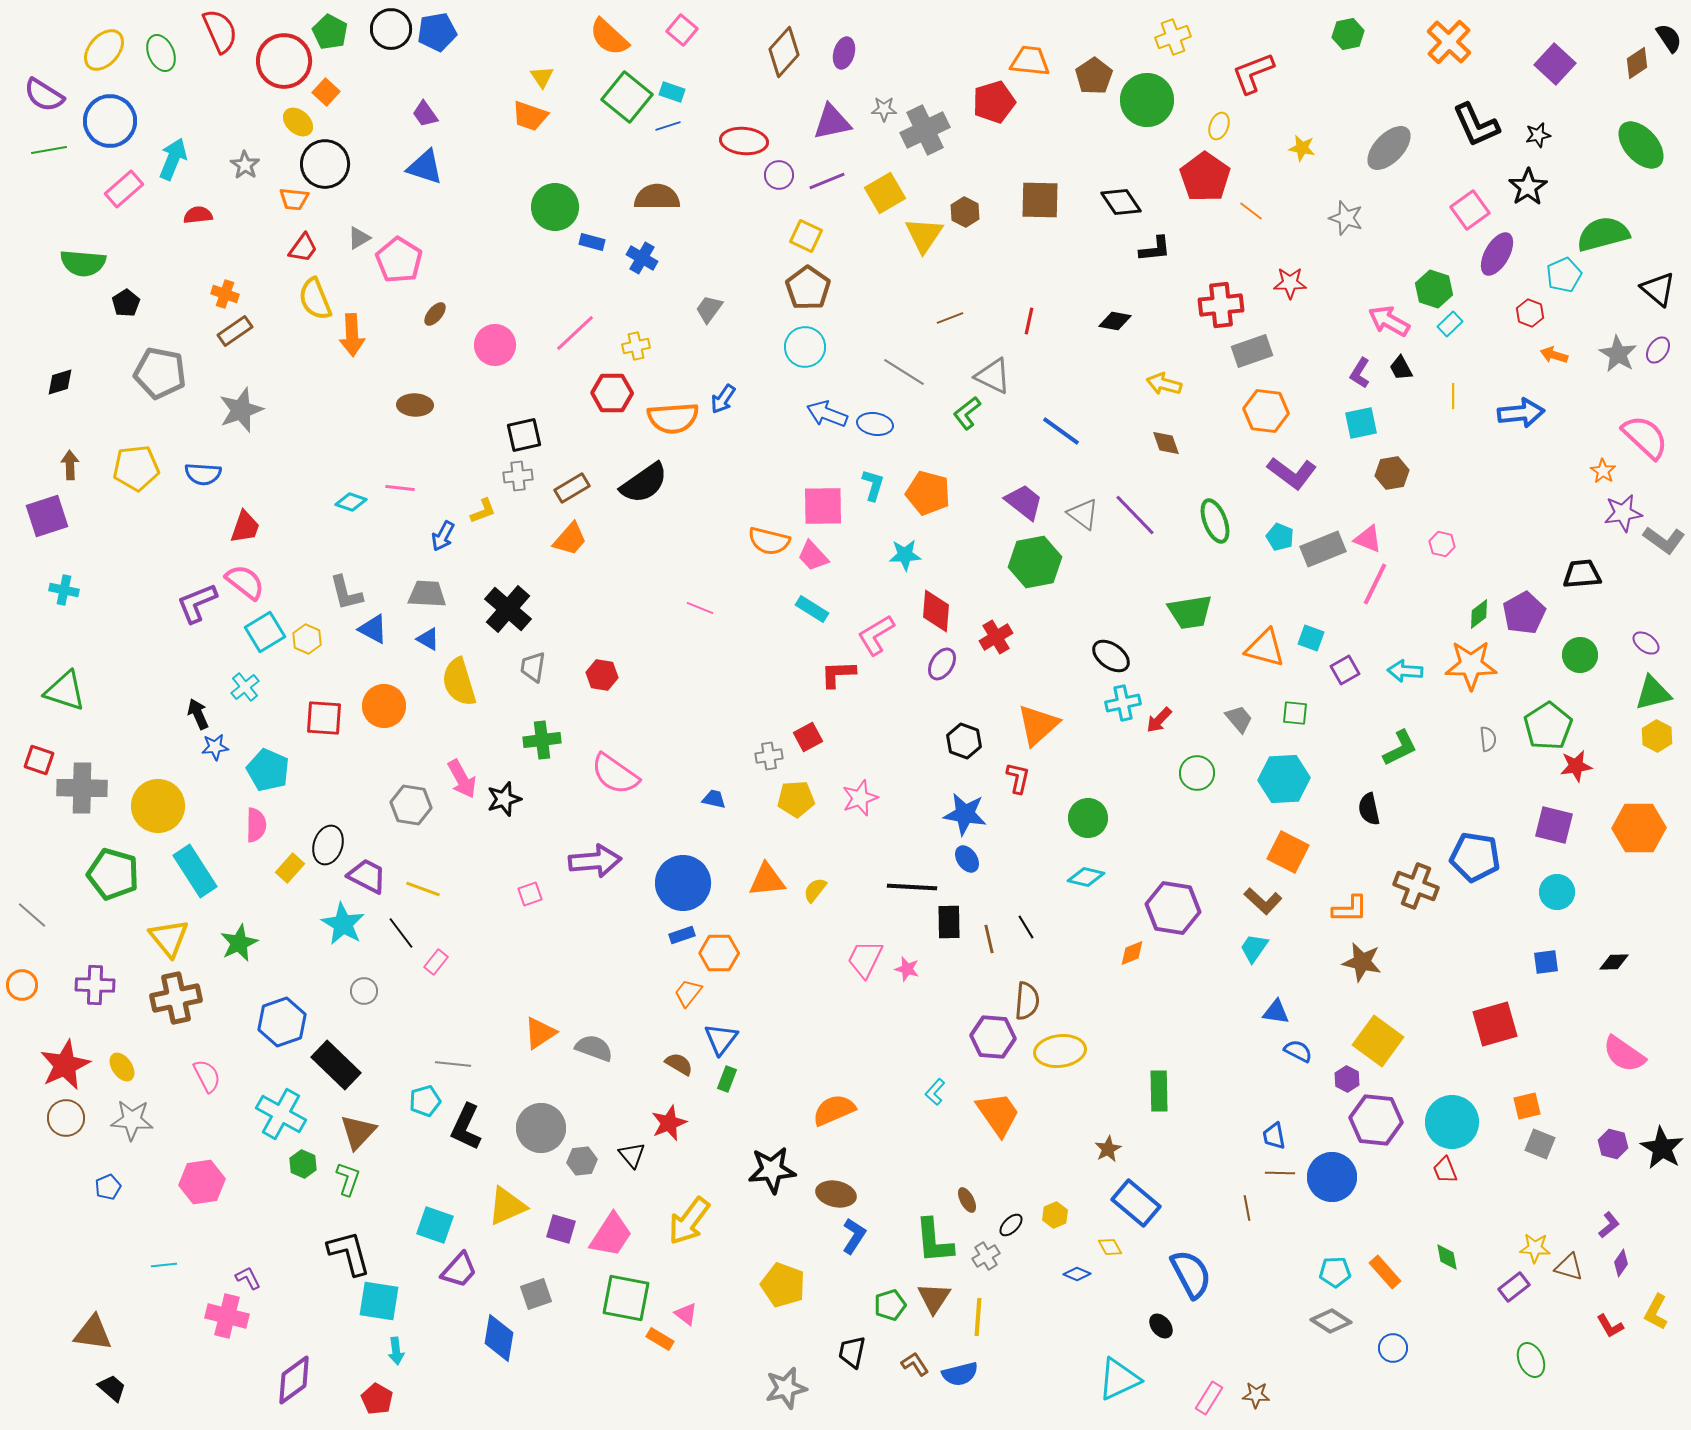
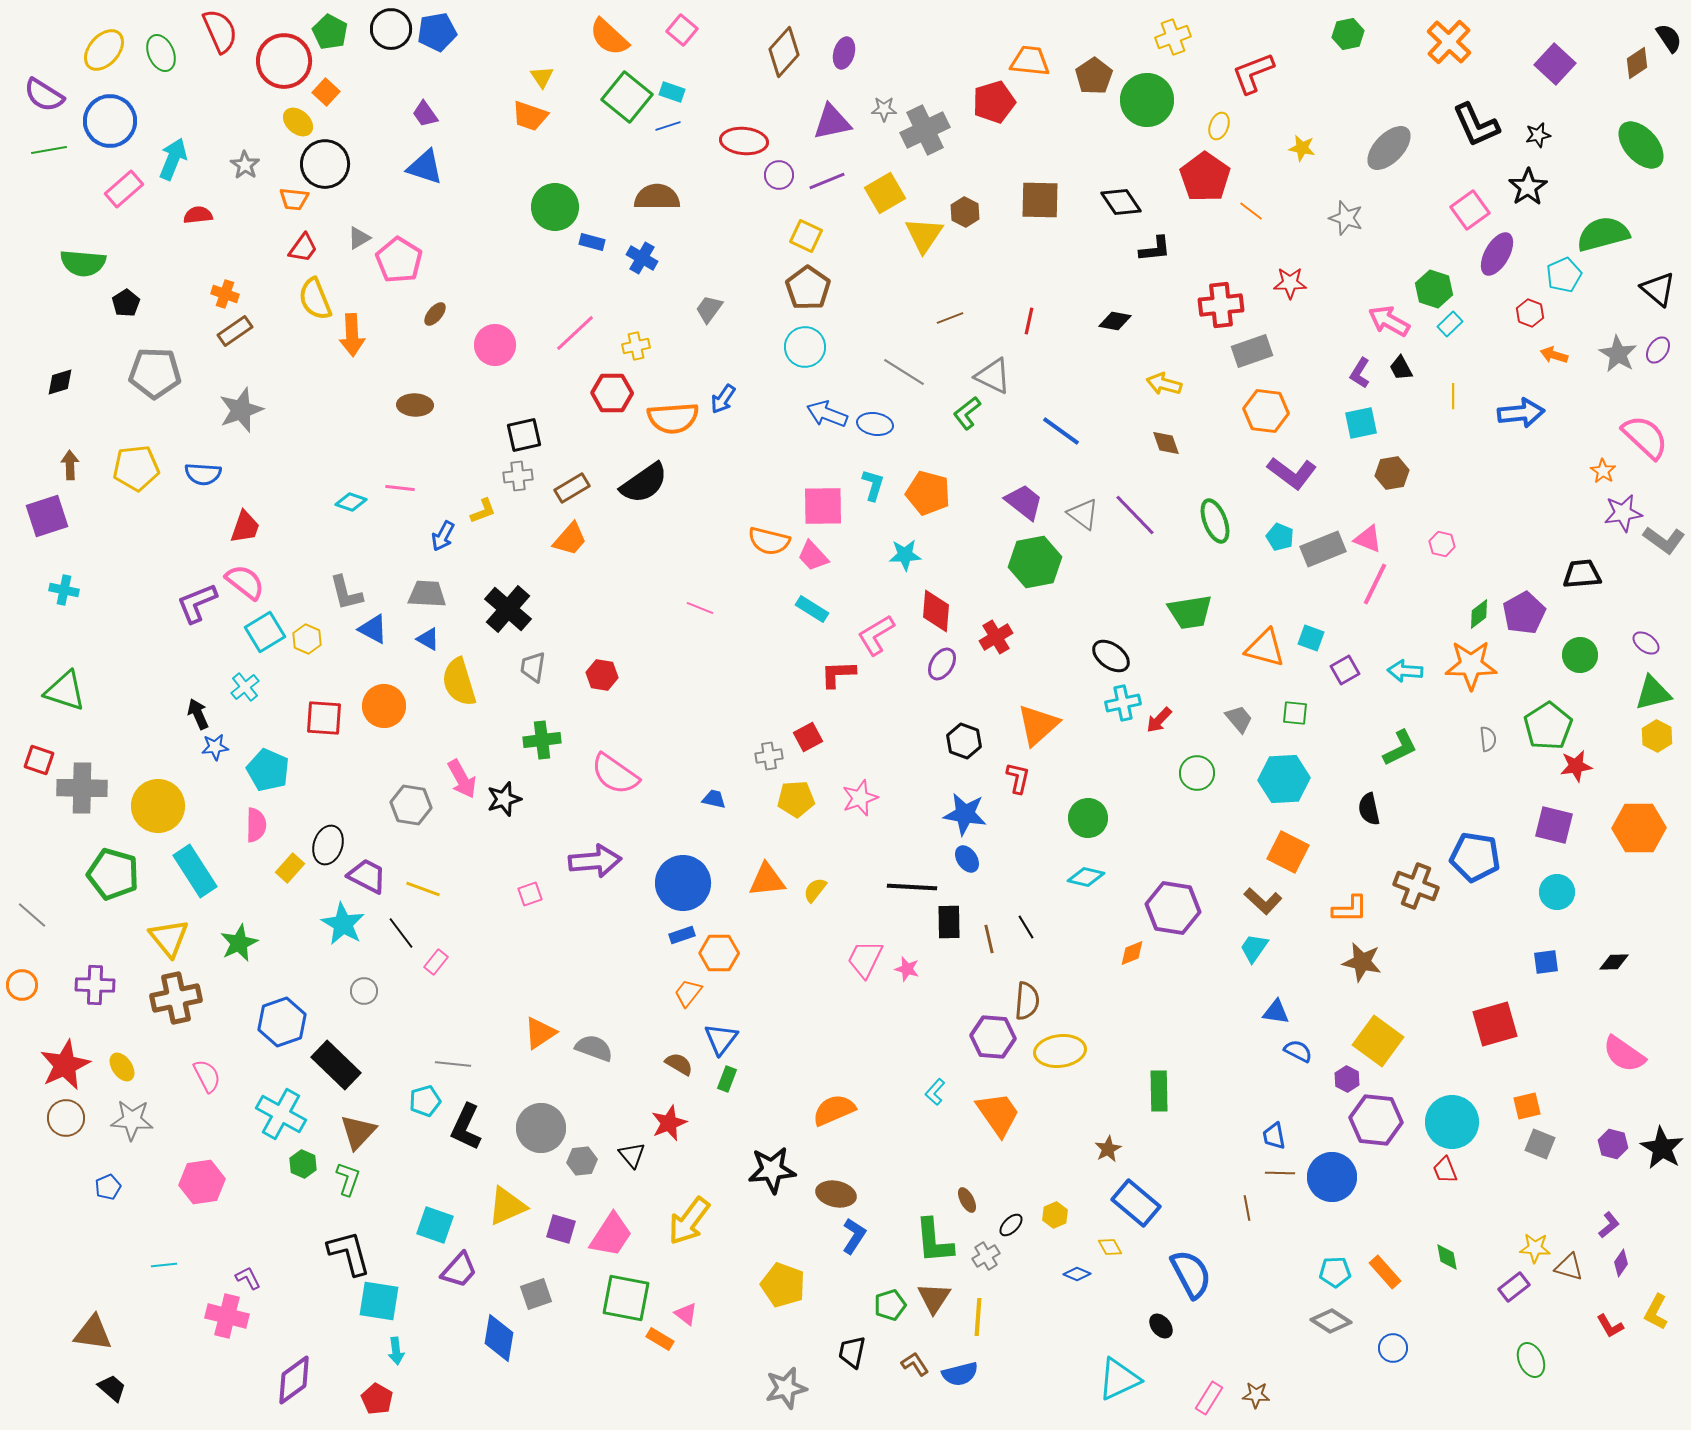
gray pentagon at (160, 373): moved 5 px left; rotated 9 degrees counterclockwise
